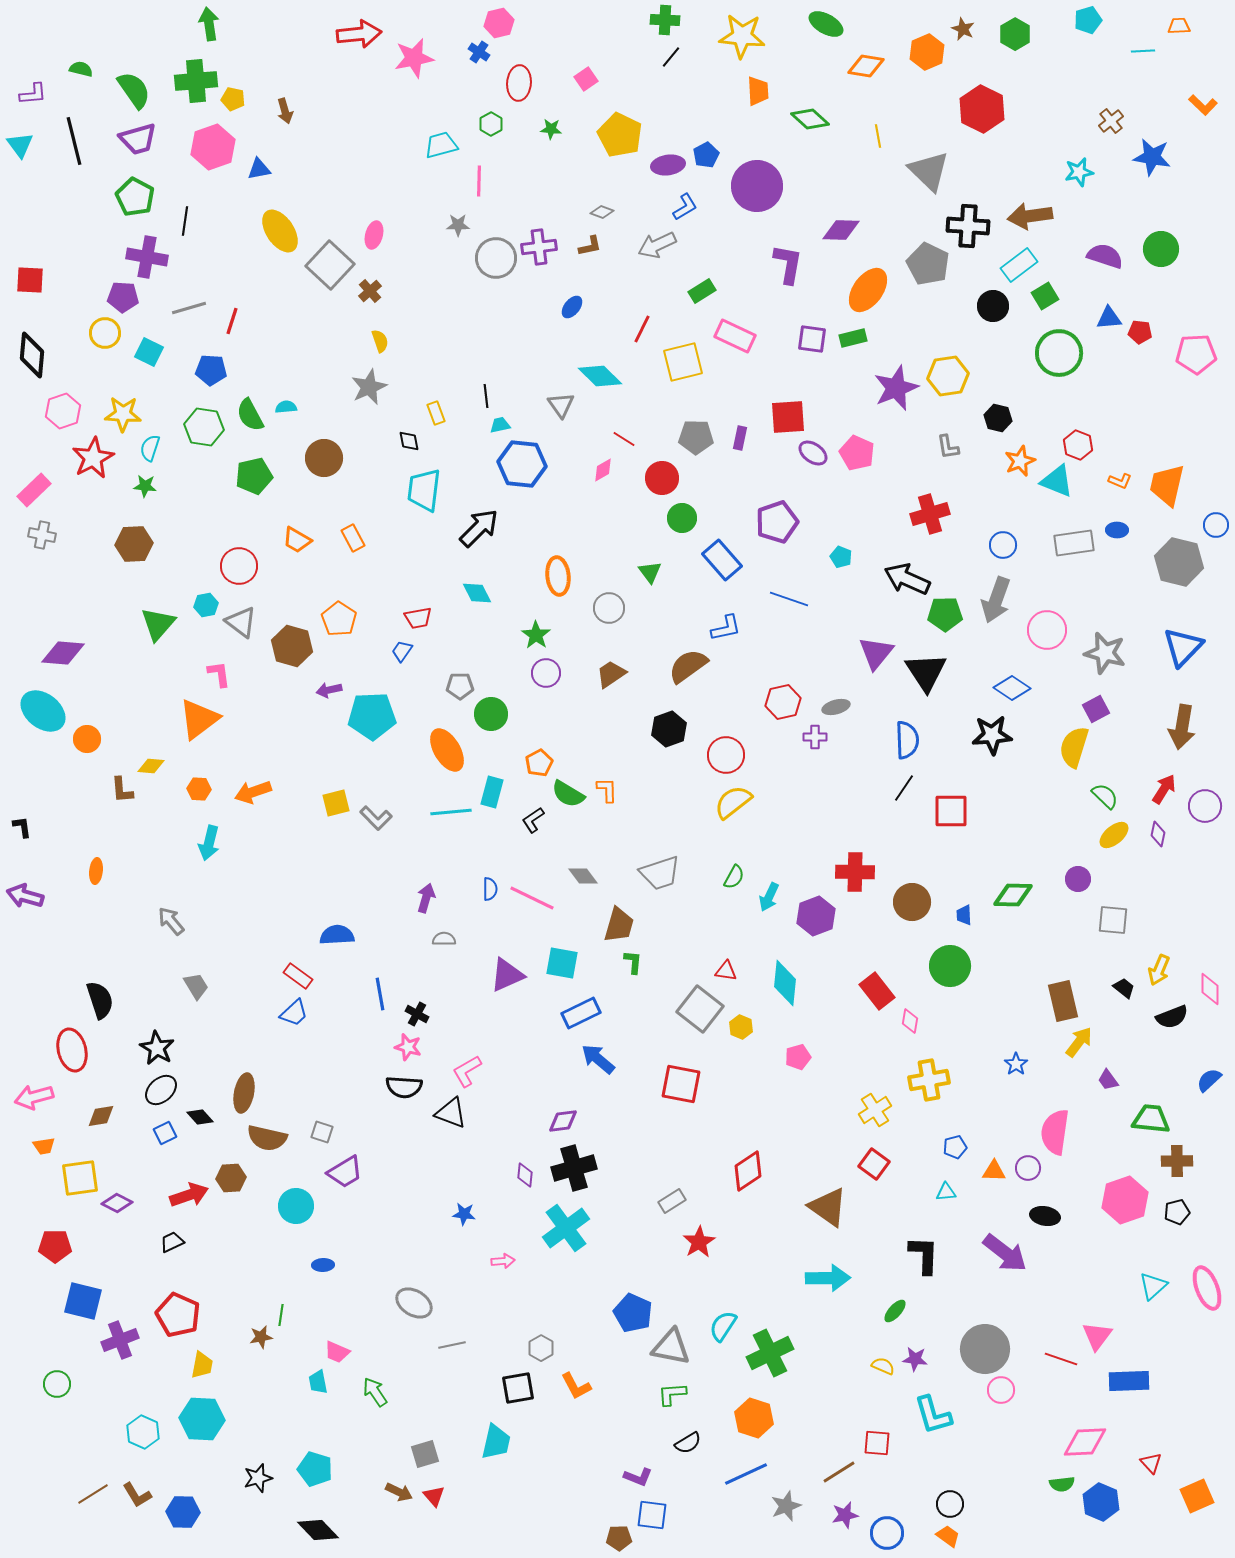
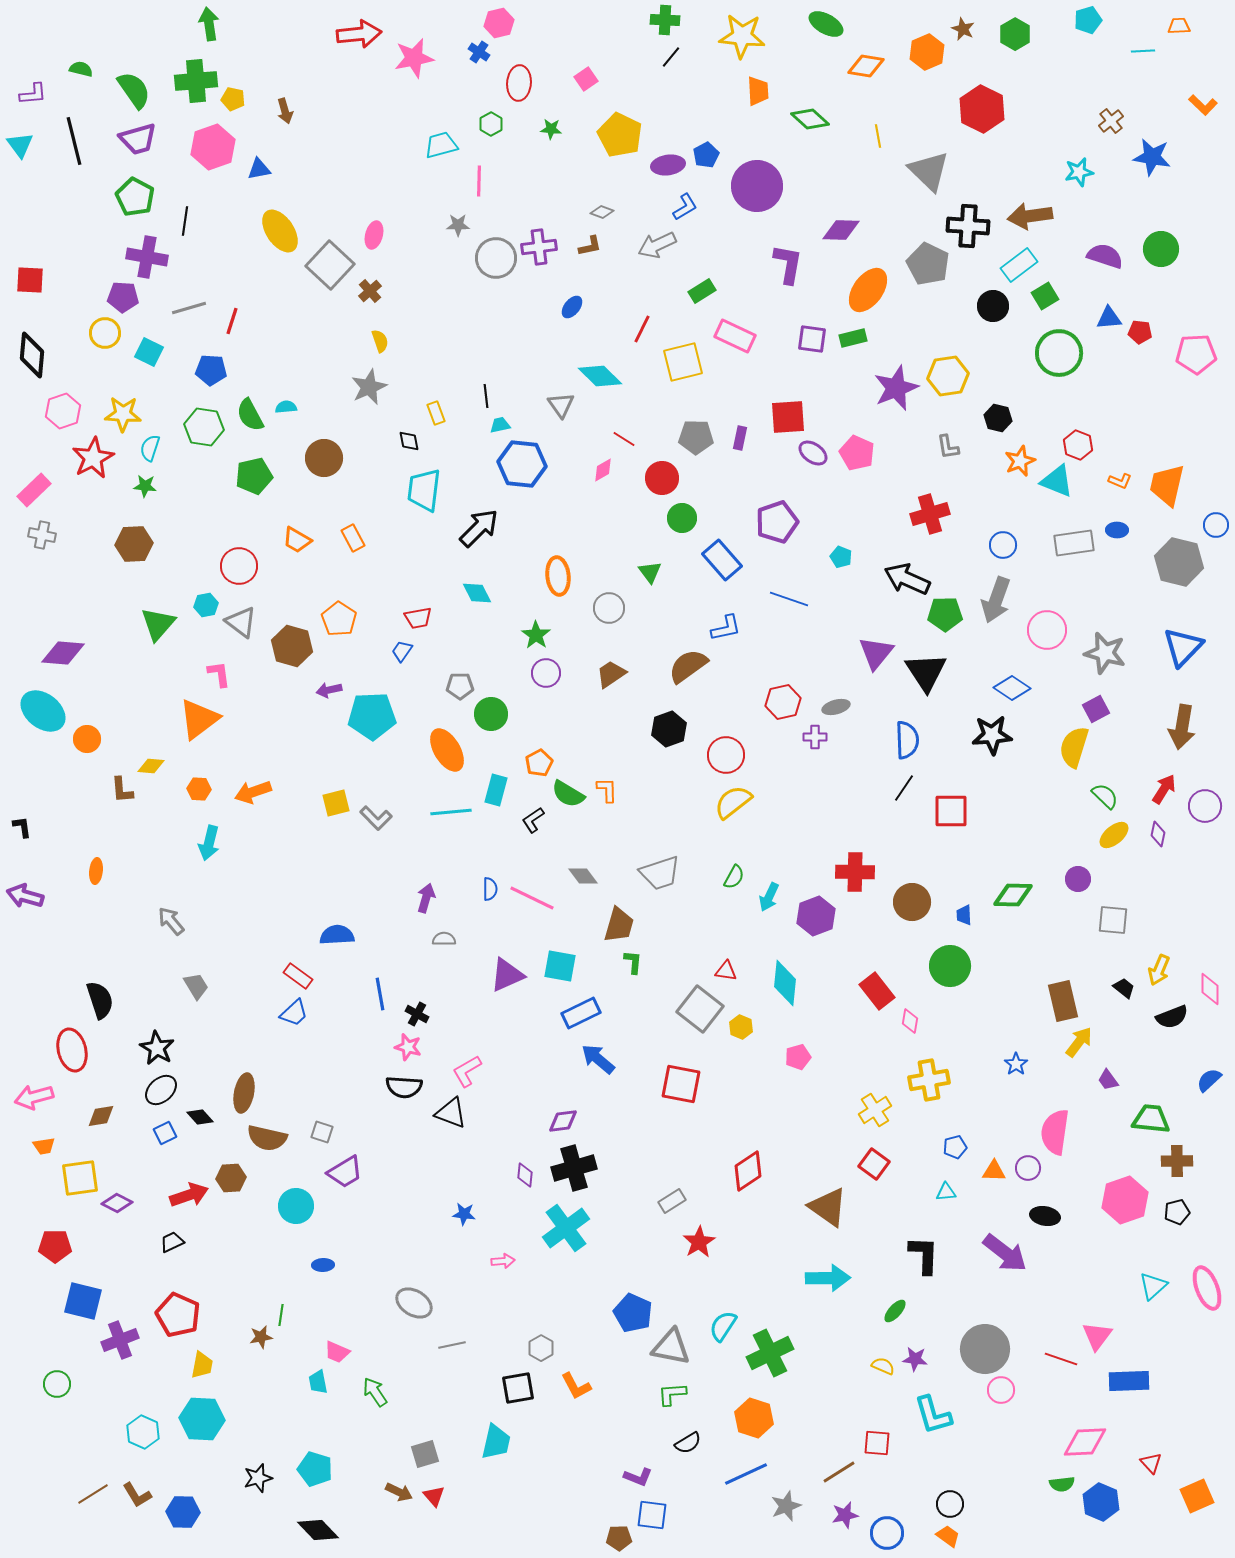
cyan rectangle at (492, 792): moved 4 px right, 2 px up
cyan square at (562, 963): moved 2 px left, 3 px down
